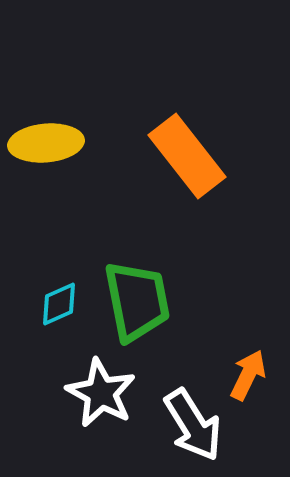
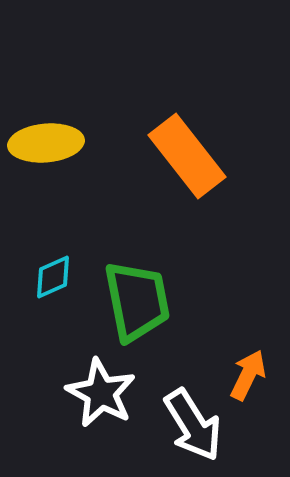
cyan diamond: moved 6 px left, 27 px up
